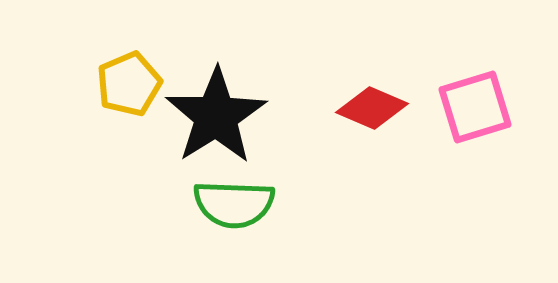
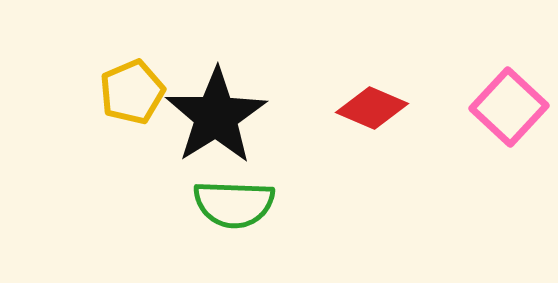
yellow pentagon: moved 3 px right, 8 px down
pink square: moved 34 px right; rotated 30 degrees counterclockwise
